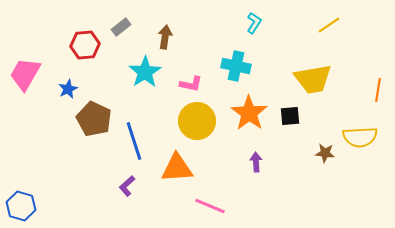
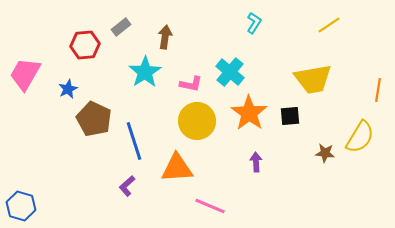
cyan cross: moved 6 px left, 6 px down; rotated 28 degrees clockwise
yellow semicircle: rotated 56 degrees counterclockwise
